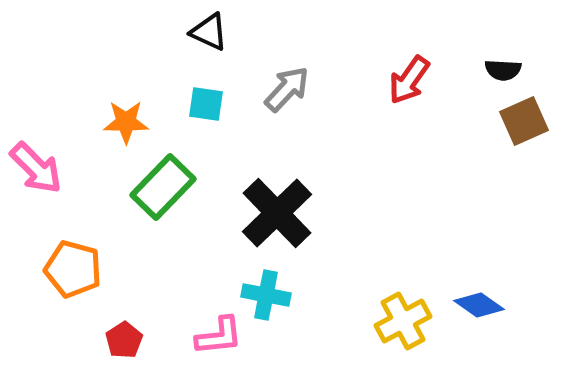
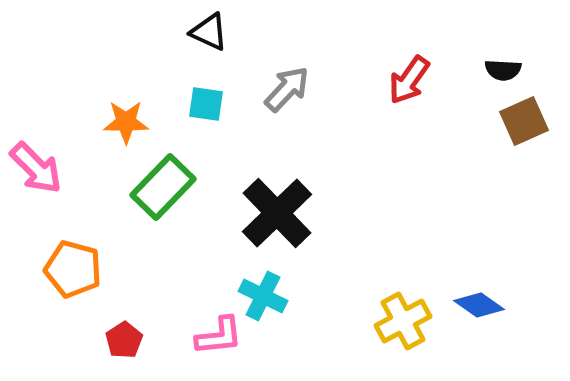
cyan cross: moved 3 px left, 1 px down; rotated 15 degrees clockwise
